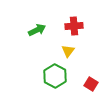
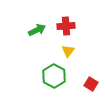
red cross: moved 8 px left
green hexagon: moved 1 px left
